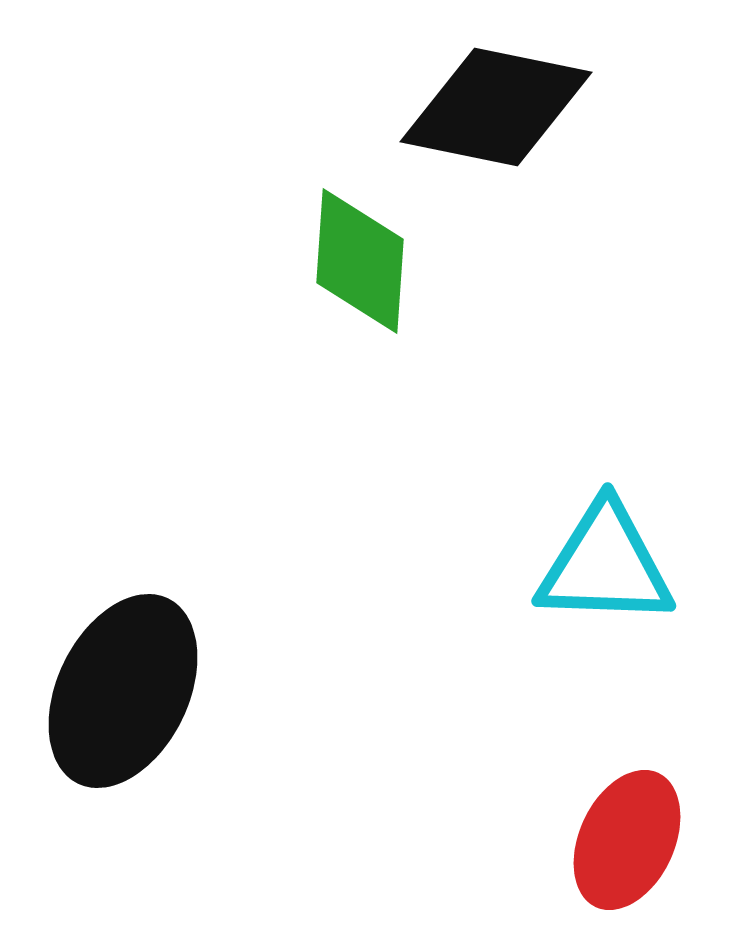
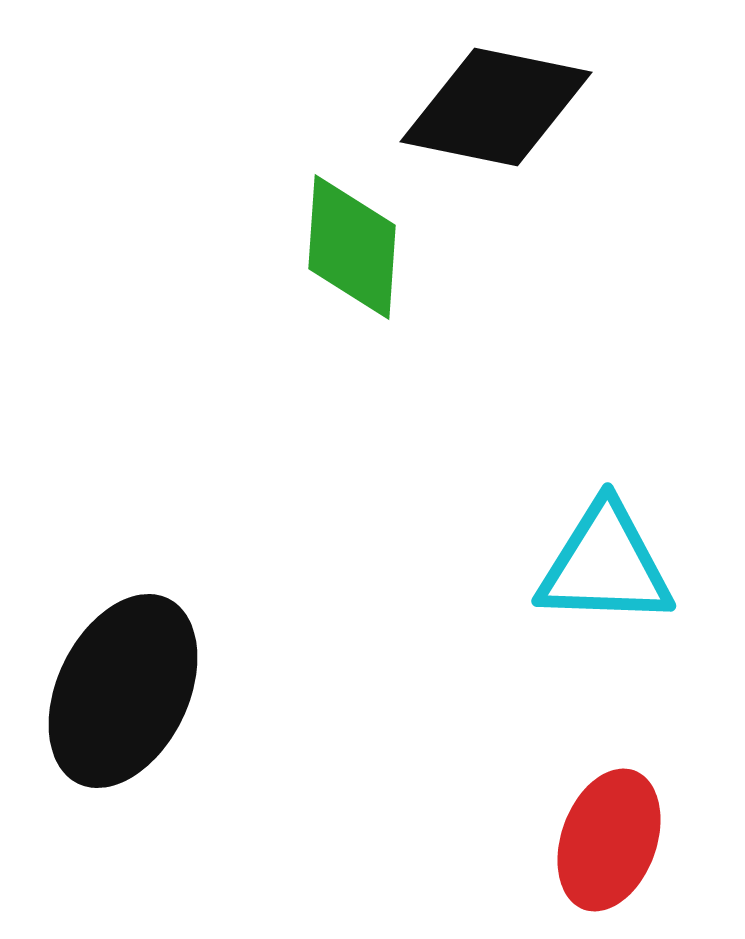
green diamond: moved 8 px left, 14 px up
red ellipse: moved 18 px left; rotated 5 degrees counterclockwise
